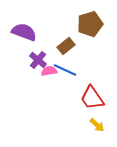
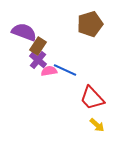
brown rectangle: moved 28 px left; rotated 18 degrees counterclockwise
red trapezoid: rotated 8 degrees counterclockwise
